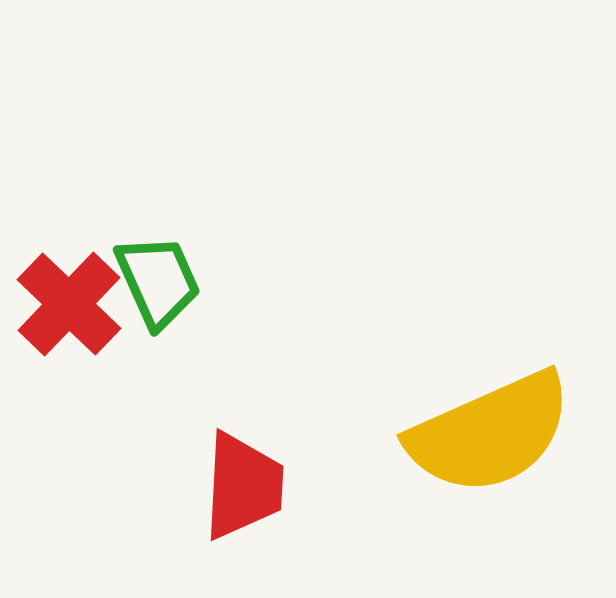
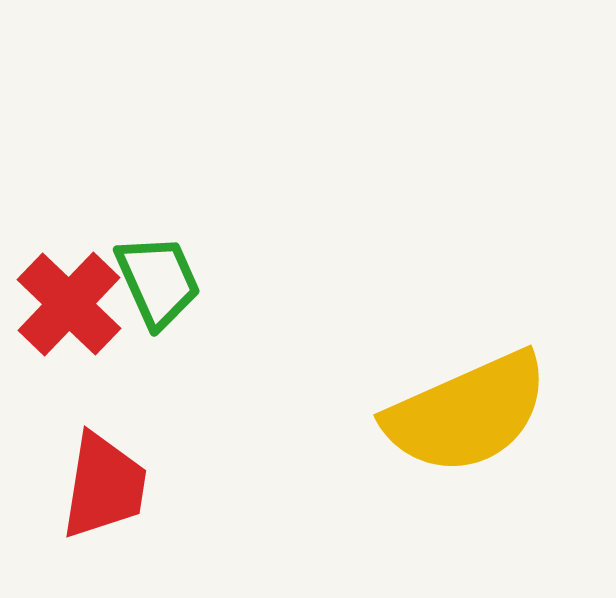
yellow semicircle: moved 23 px left, 20 px up
red trapezoid: moved 139 px left; rotated 6 degrees clockwise
